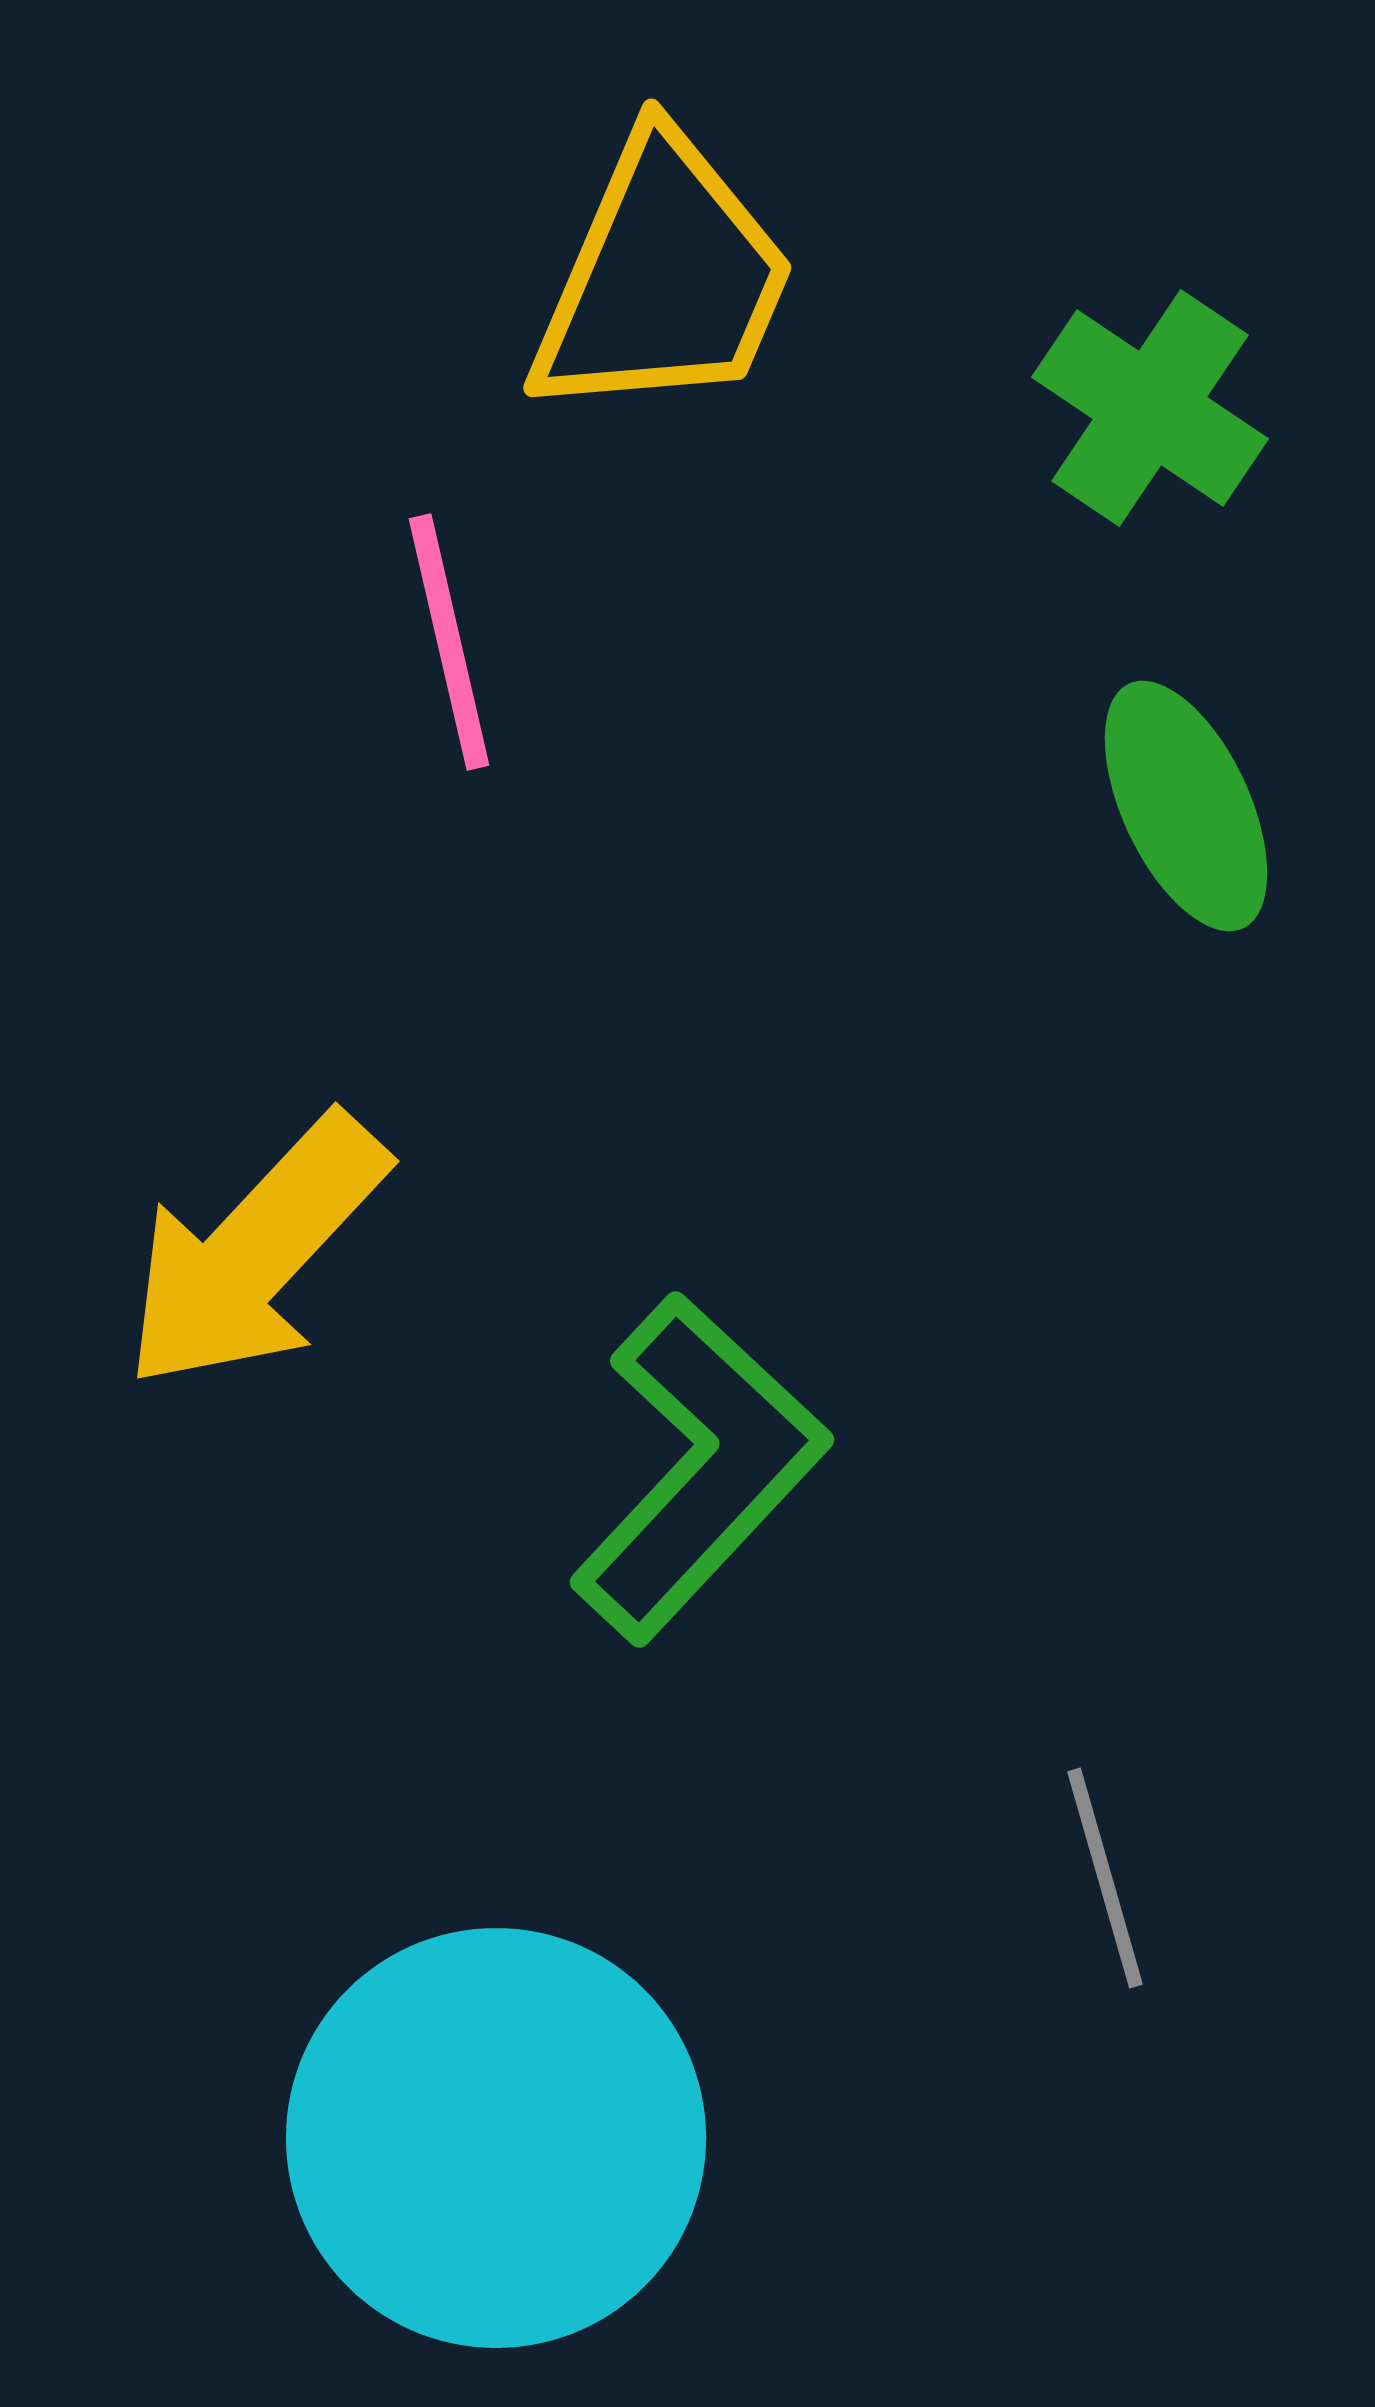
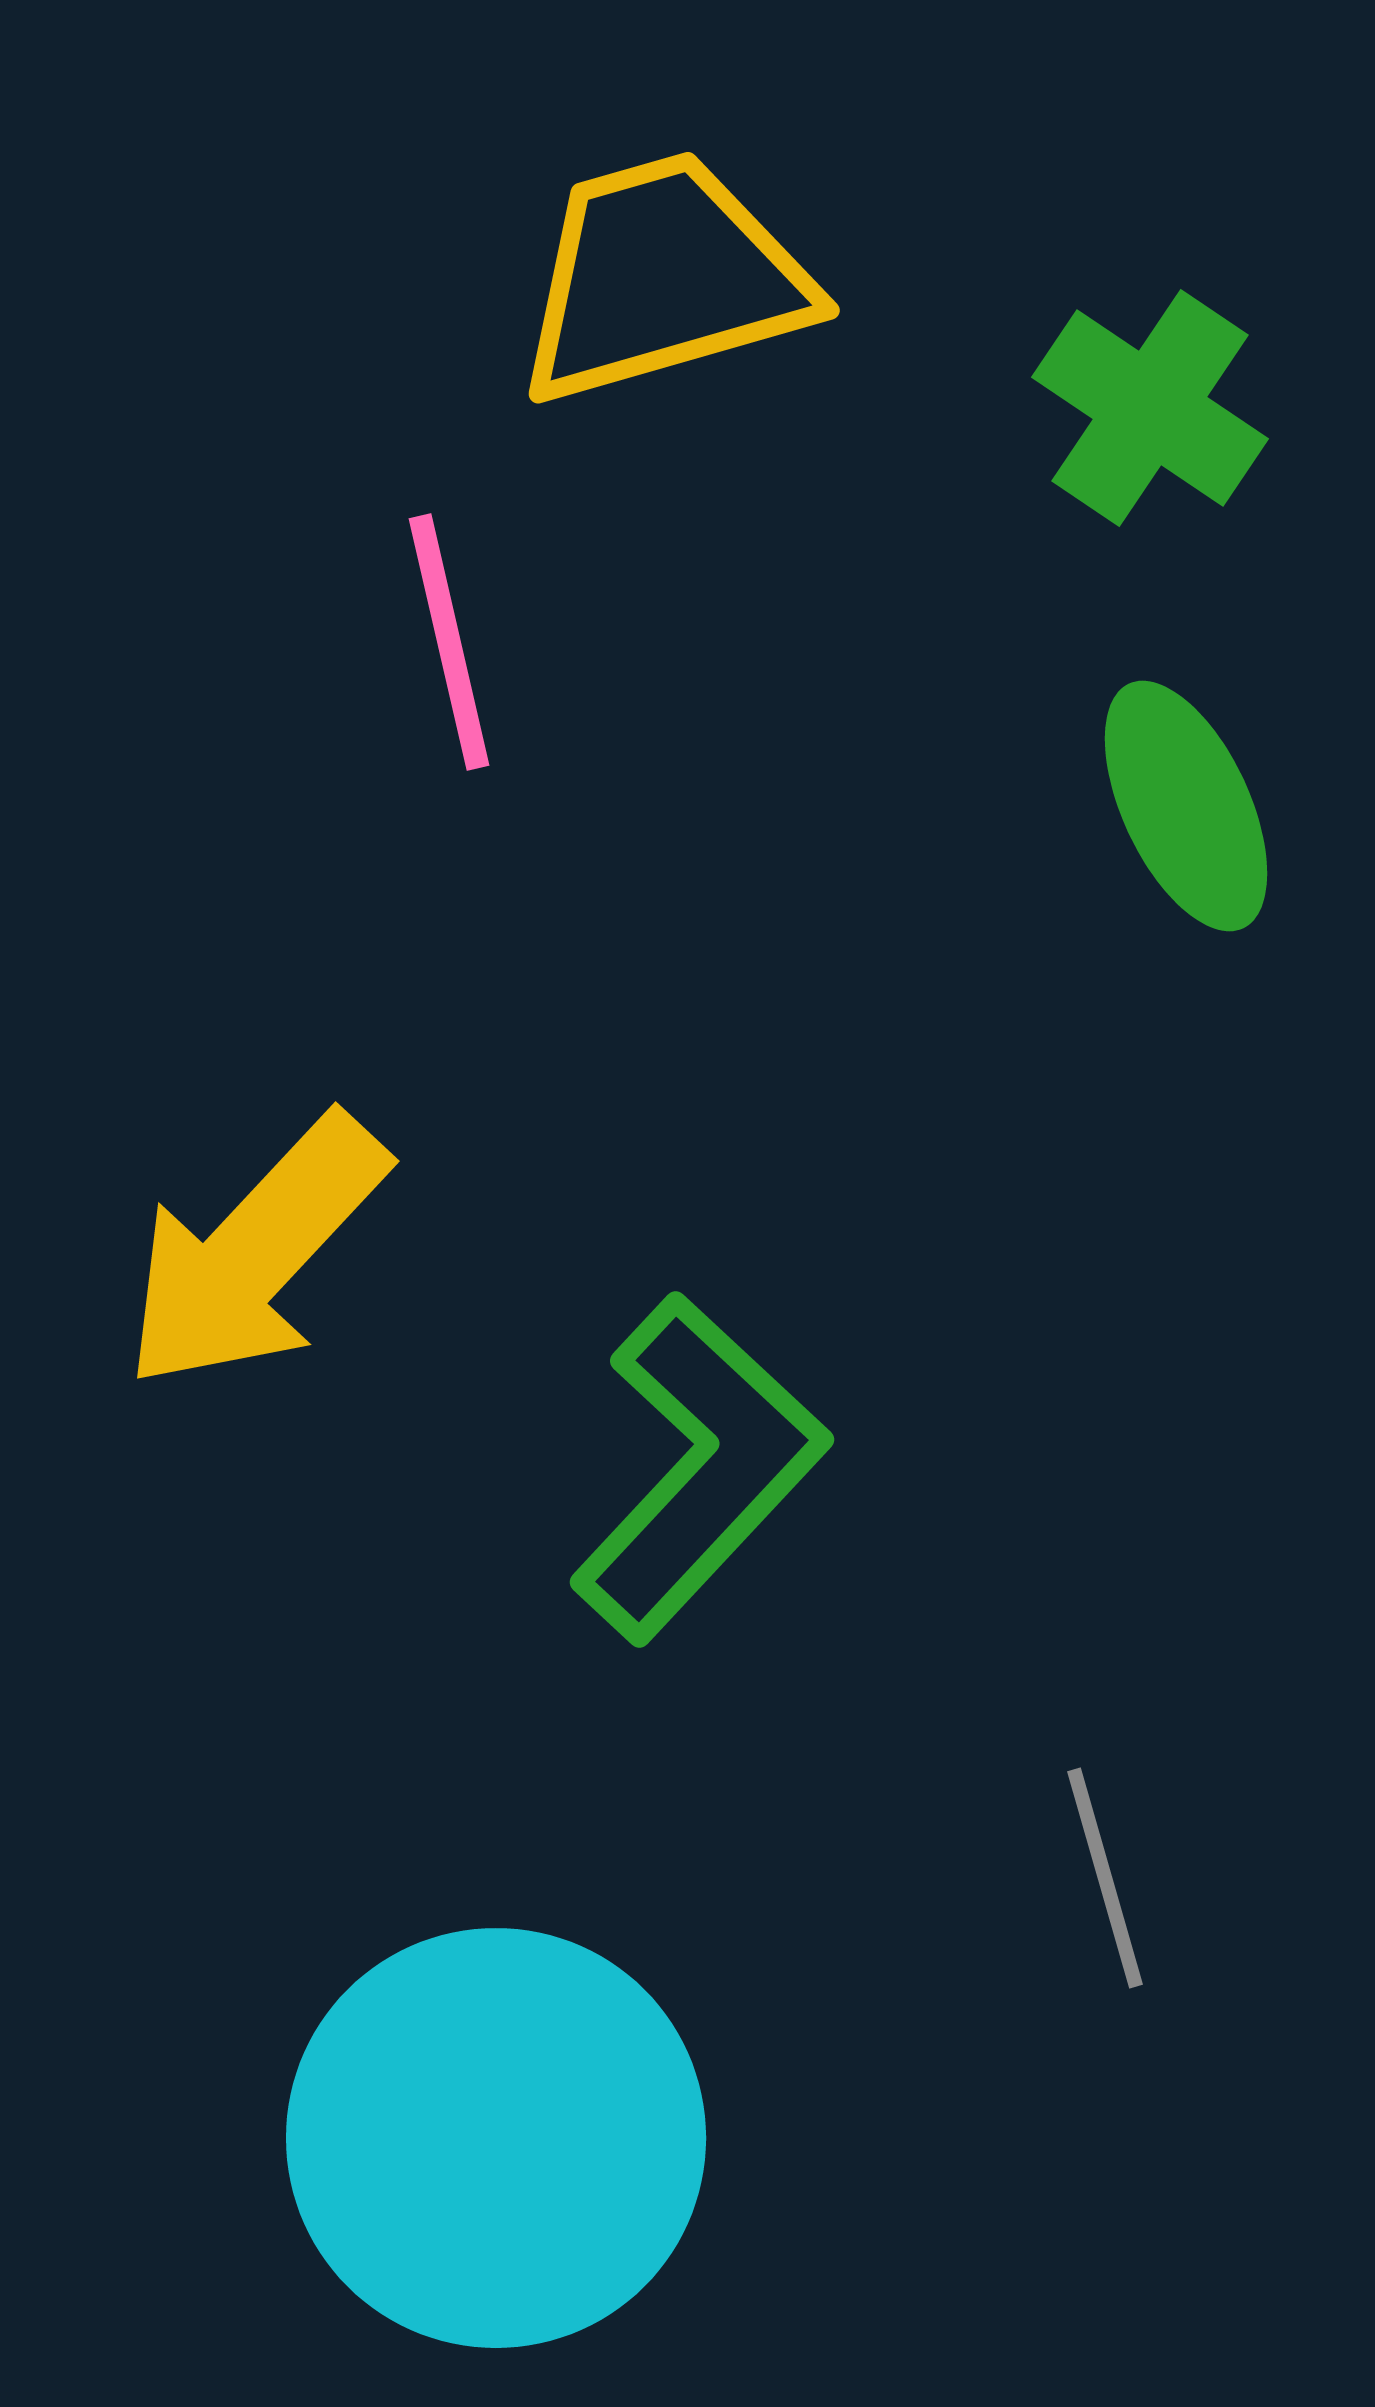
yellow trapezoid: rotated 129 degrees counterclockwise
